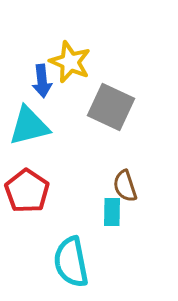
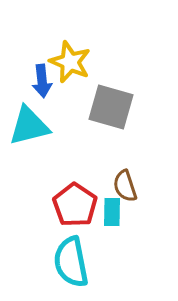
gray square: rotated 9 degrees counterclockwise
red pentagon: moved 48 px right, 14 px down
